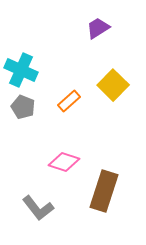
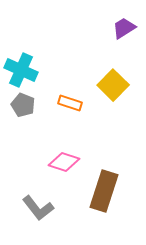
purple trapezoid: moved 26 px right
orange rectangle: moved 1 px right, 2 px down; rotated 60 degrees clockwise
gray pentagon: moved 2 px up
